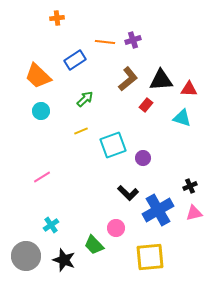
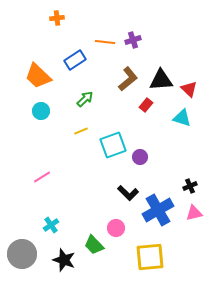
red triangle: rotated 42 degrees clockwise
purple circle: moved 3 px left, 1 px up
gray circle: moved 4 px left, 2 px up
